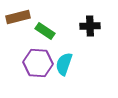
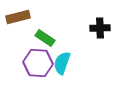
black cross: moved 10 px right, 2 px down
green rectangle: moved 7 px down
cyan semicircle: moved 2 px left, 1 px up
